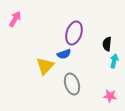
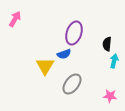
yellow triangle: rotated 12 degrees counterclockwise
gray ellipse: rotated 55 degrees clockwise
